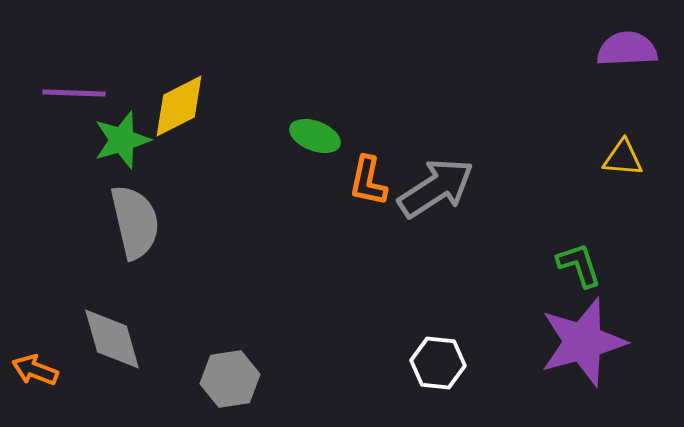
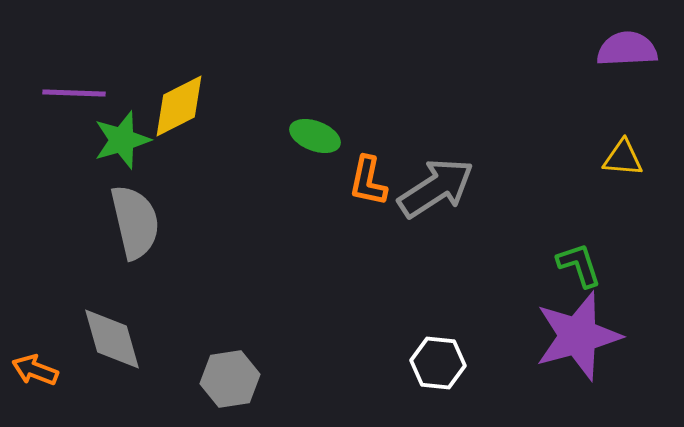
purple star: moved 5 px left, 6 px up
